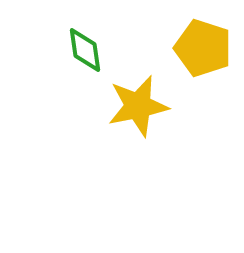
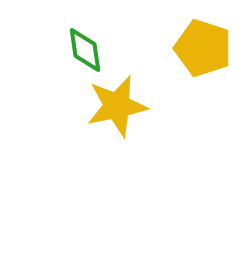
yellow star: moved 21 px left
